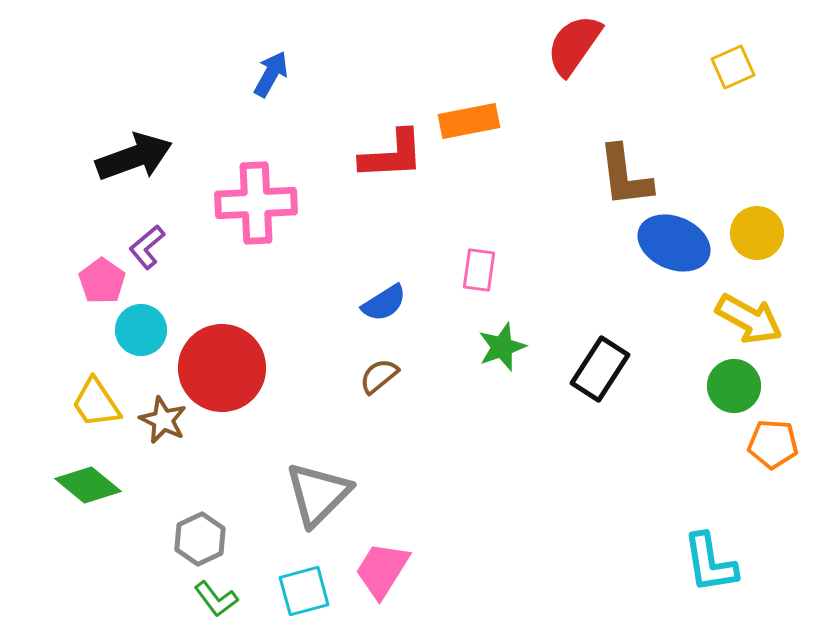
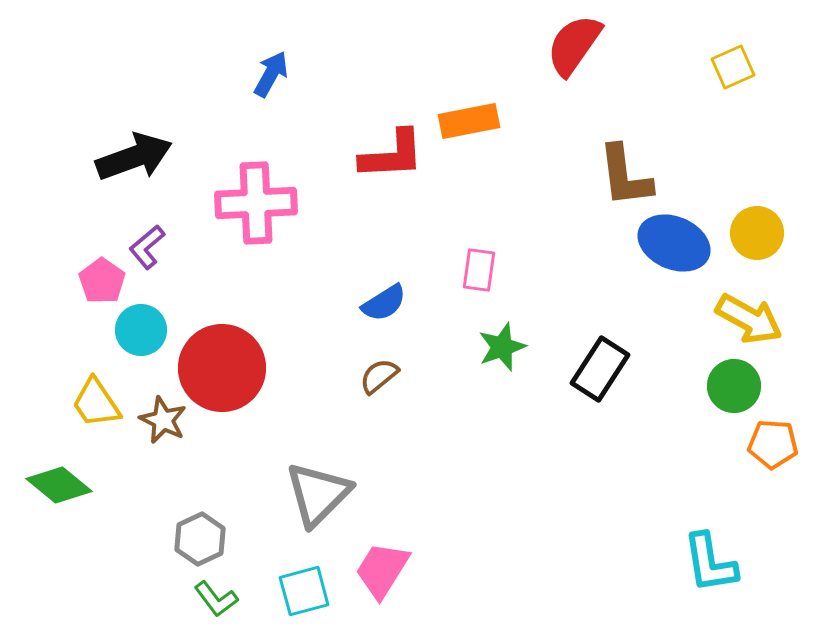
green diamond: moved 29 px left
